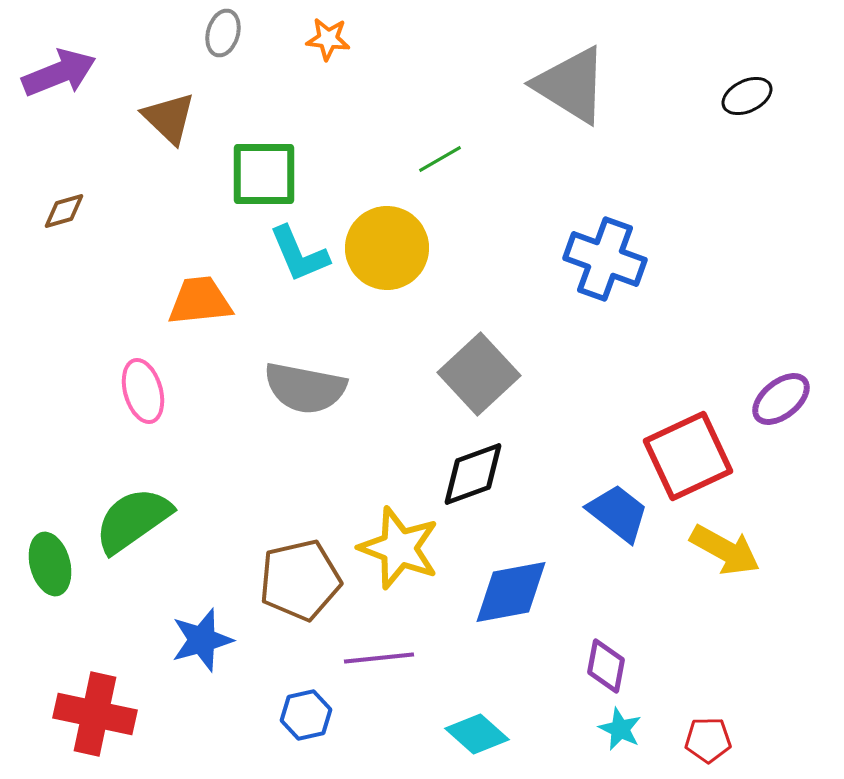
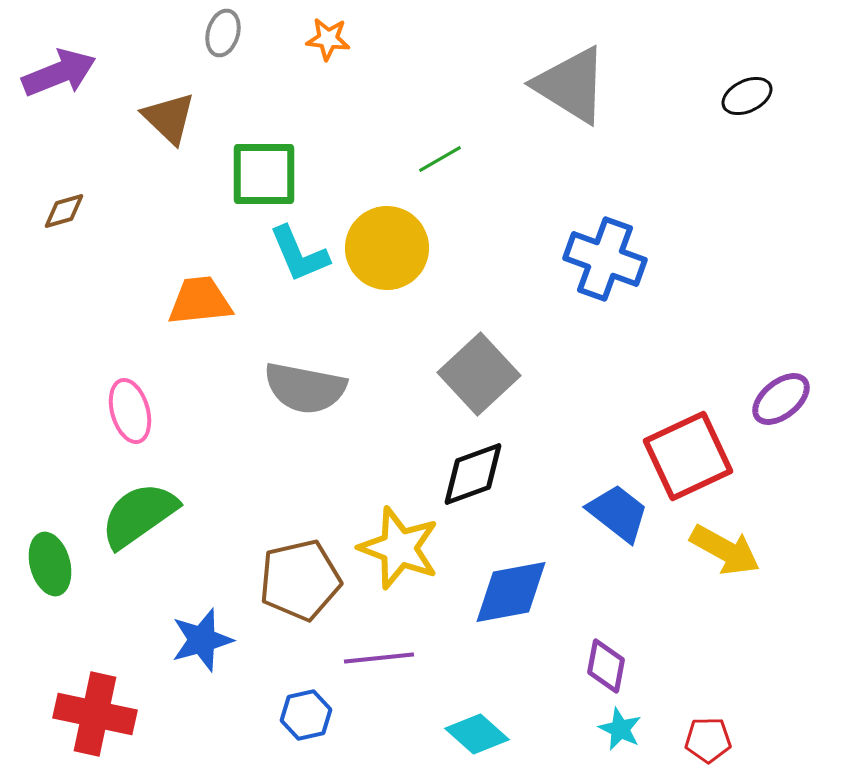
pink ellipse: moved 13 px left, 20 px down
green semicircle: moved 6 px right, 5 px up
